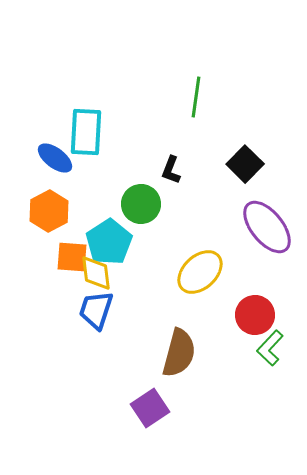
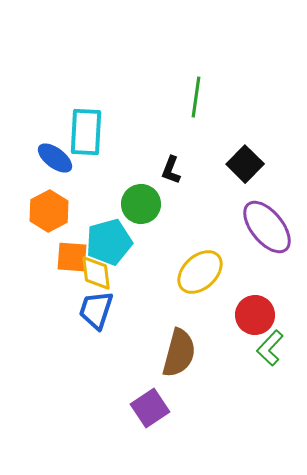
cyan pentagon: rotated 18 degrees clockwise
